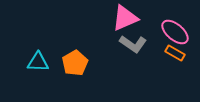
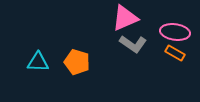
pink ellipse: rotated 32 degrees counterclockwise
orange pentagon: moved 2 px right, 1 px up; rotated 25 degrees counterclockwise
